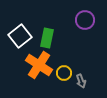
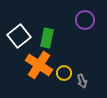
white square: moved 1 px left
gray arrow: moved 1 px right
